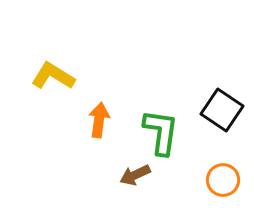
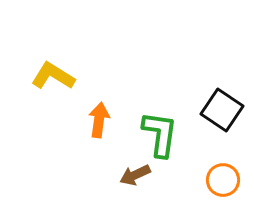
green L-shape: moved 1 px left, 2 px down
